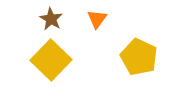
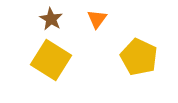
yellow square: rotated 12 degrees counterclockwise
